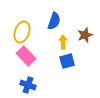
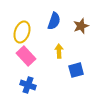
brown star: moved 4 px left, 9 px up
yellow arrow: moved 4 px left, 9 px down
blue square: moved 9 px right, 9 px down
